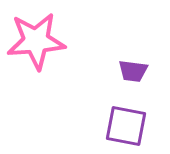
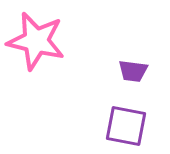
pink star: rotated 18 degrees clockwise
